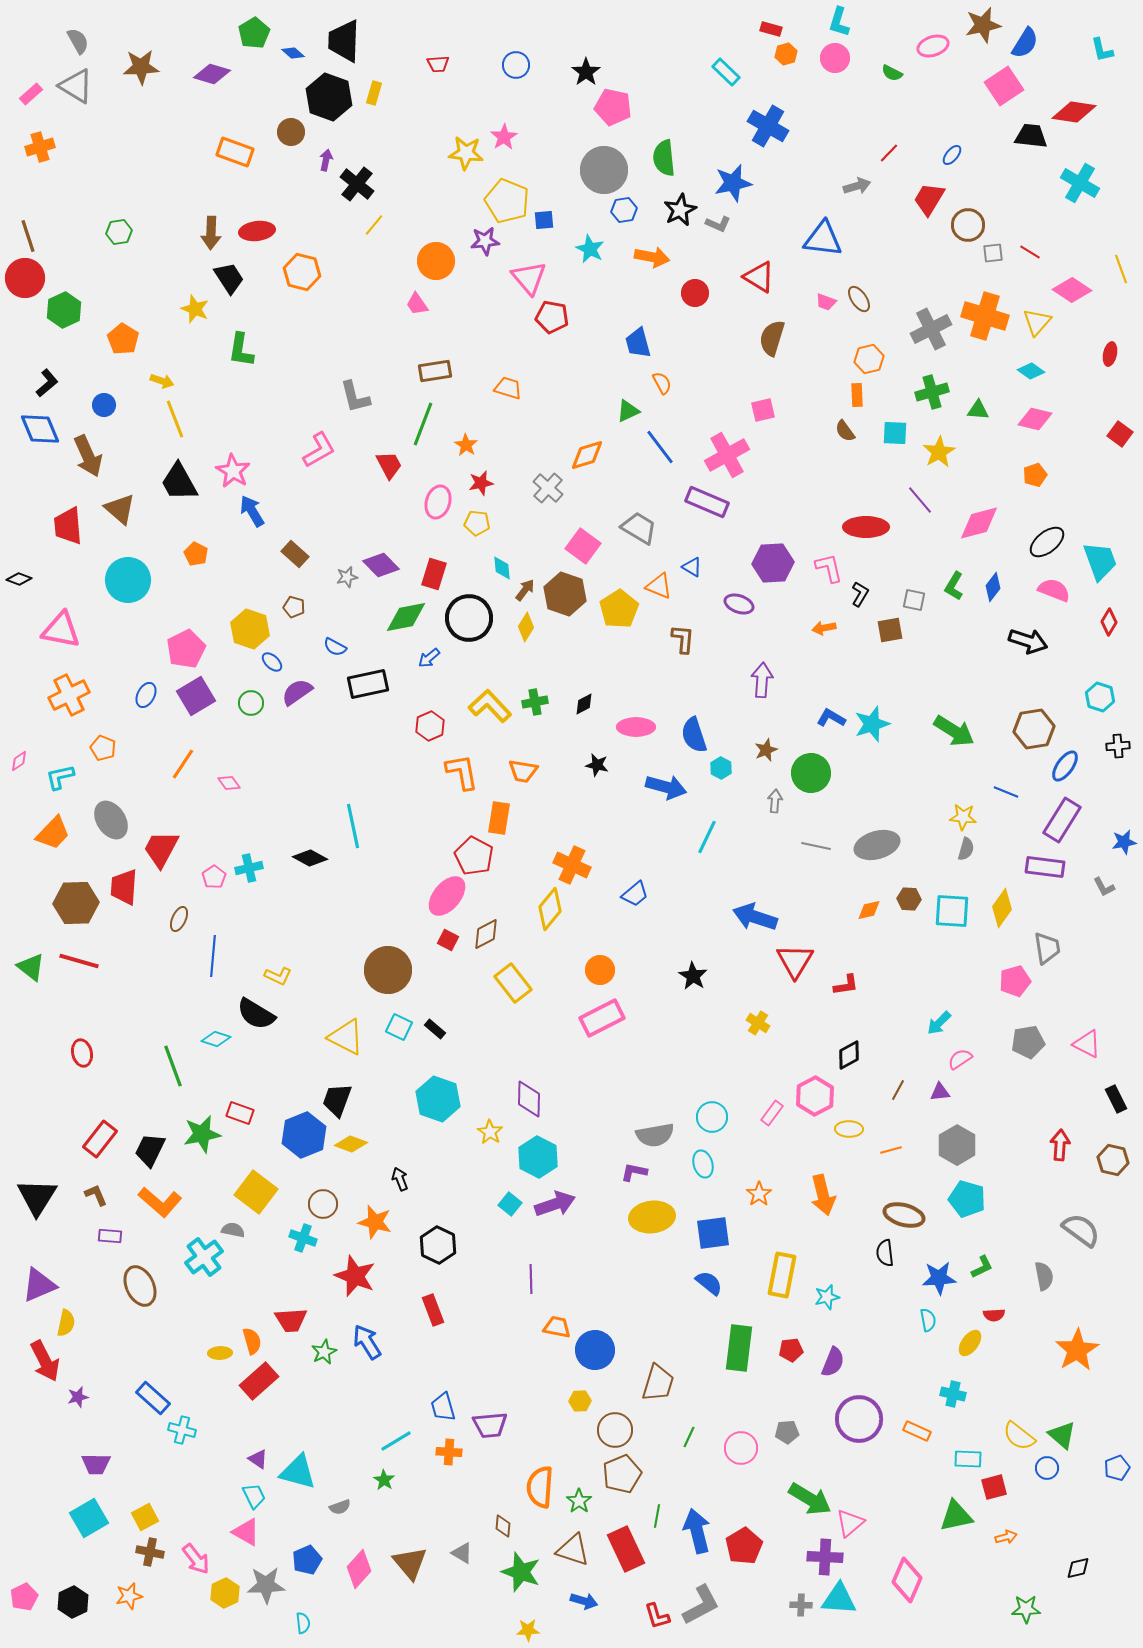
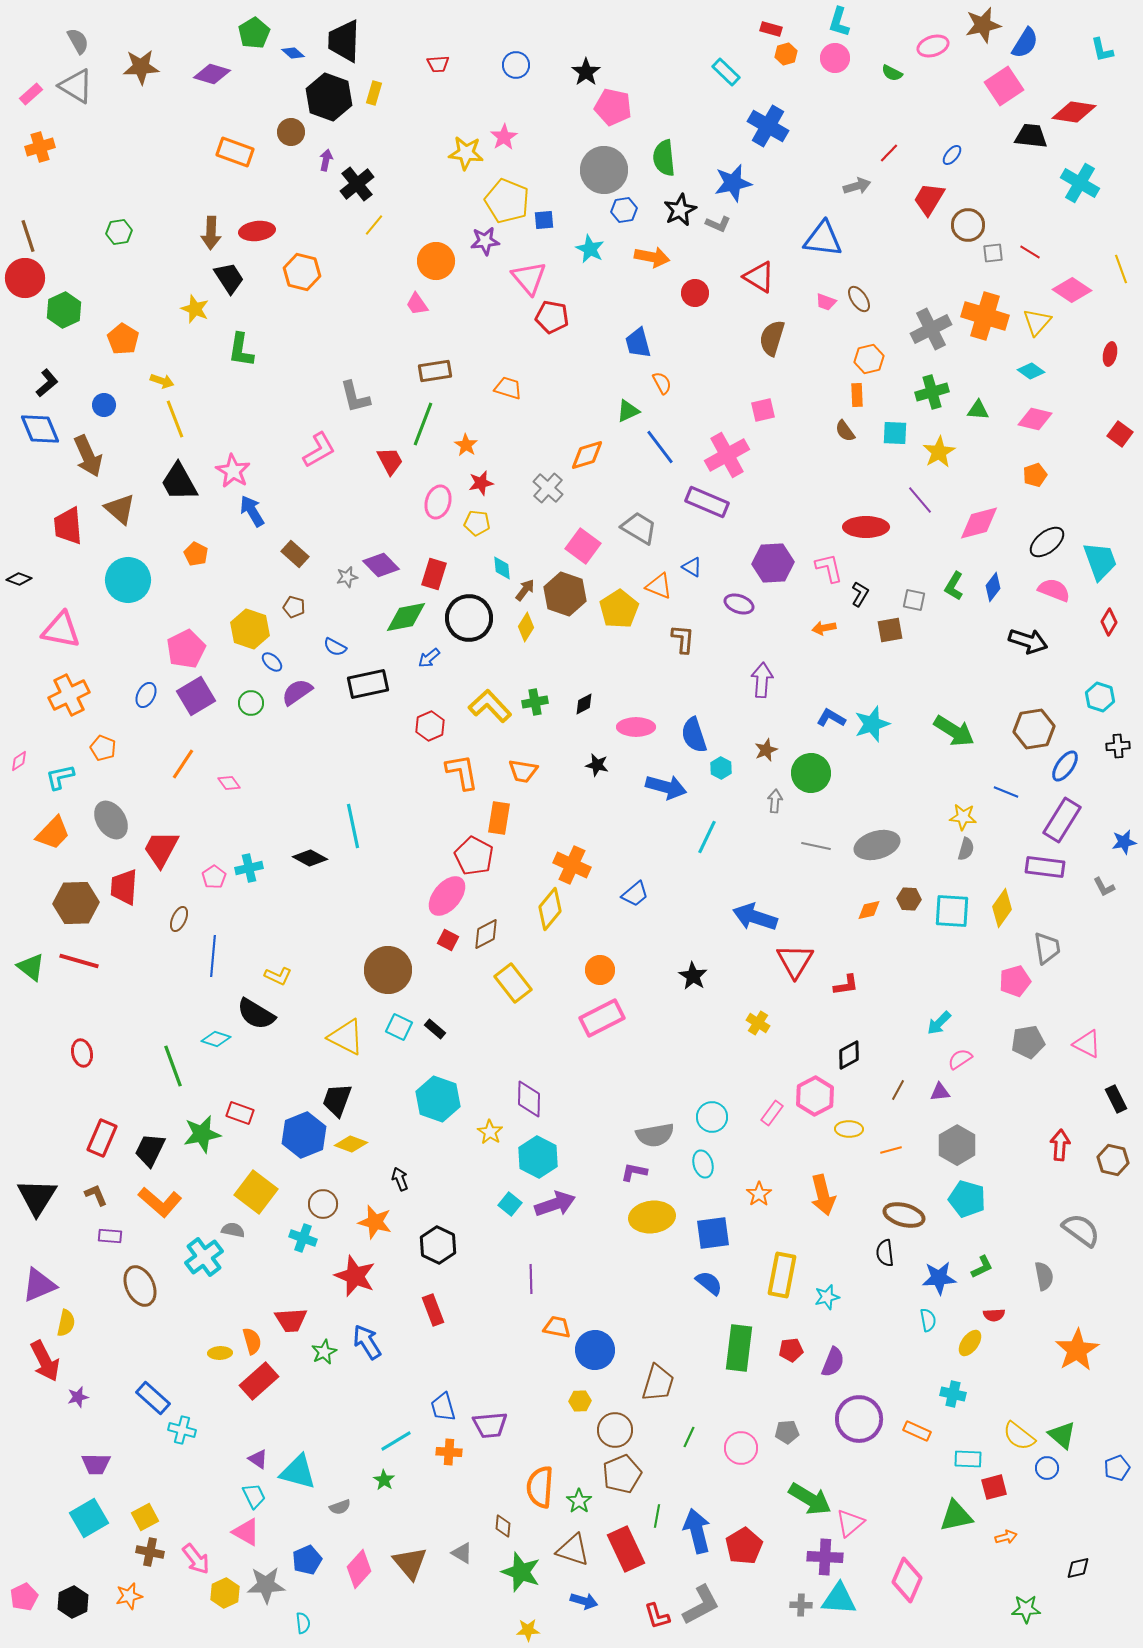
black cross at (357, 184): rotated 12 degrees clockwise
red trapezoid at (389, 465): moved 1 px right, 4 px up
red rectangle at (100, 1139): moved 2 px right, 1 px up; rotated 15 degrees counterclockwise
